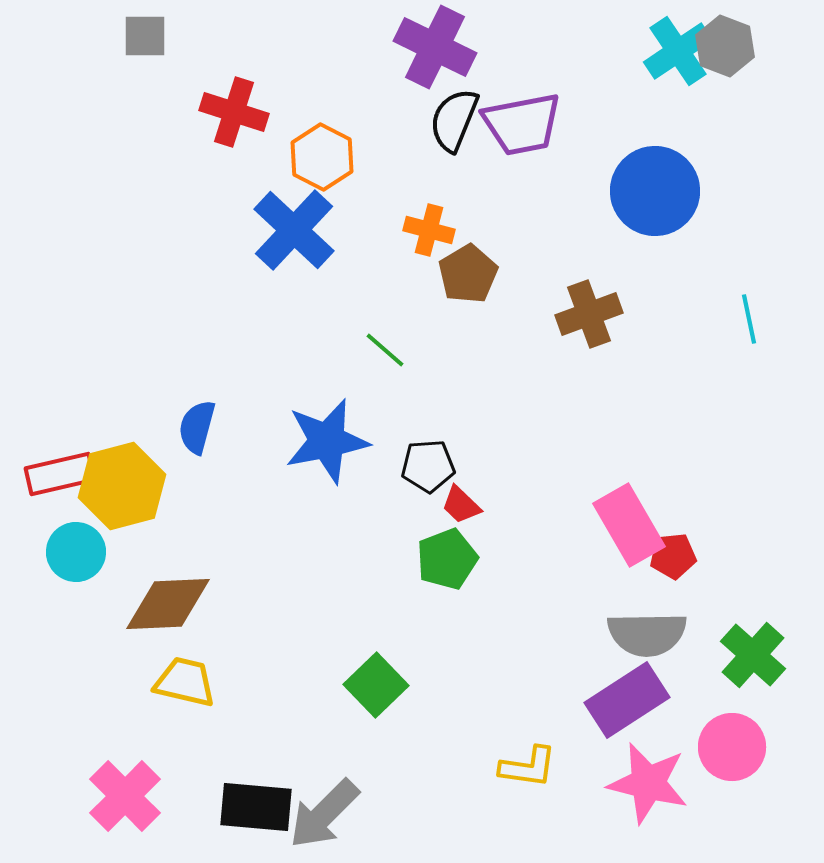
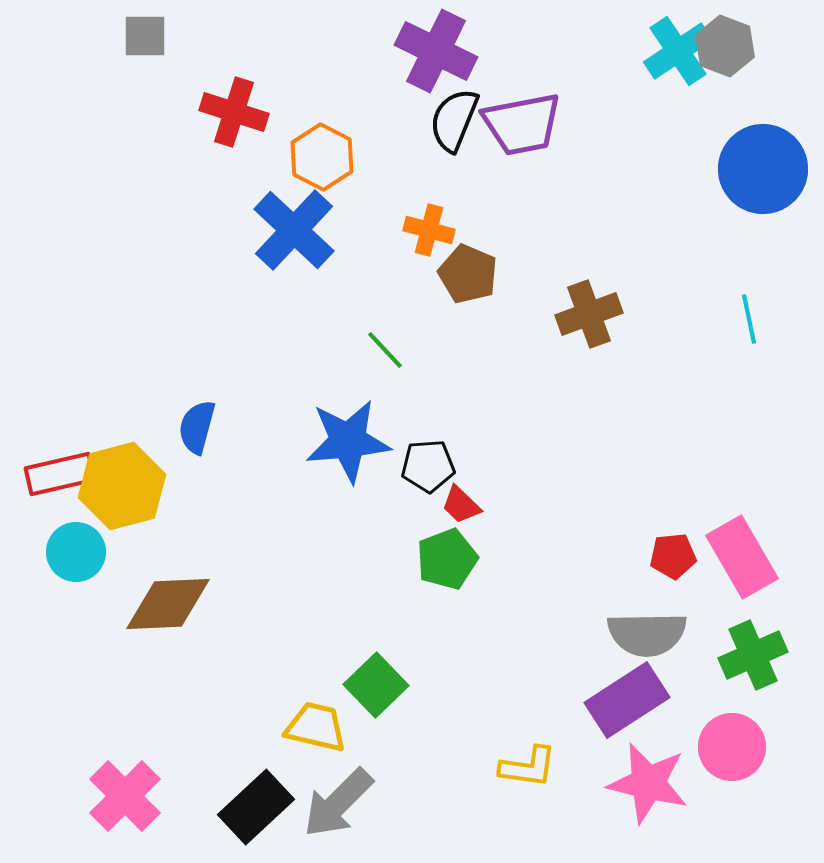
purple cross: moved 1 px right, 4 px down
blue circle: moved 108 px right, 22 px up
brown pentagon: rotated 18 degrees counterclockwise
green line: rotated 6 degrees clockwise
blue star: moved 21 px right; rotated 6 degrees clockwise
pink rectangle: moved 113 px right, 32 px down
green cross: rotated 24 degrees clockwise
yellow trapezoid: moved 131 px right, 45 px down
black rectangle: rotated 48 degrees counterclockwise
gray arrow: moved 14 px right, 11 px up
